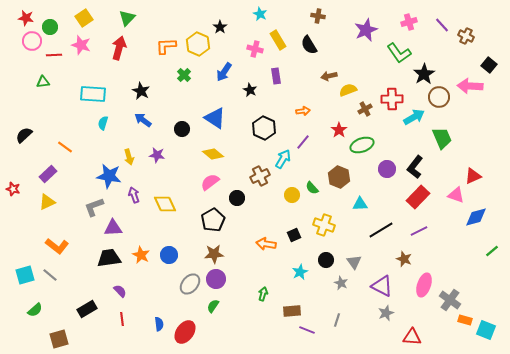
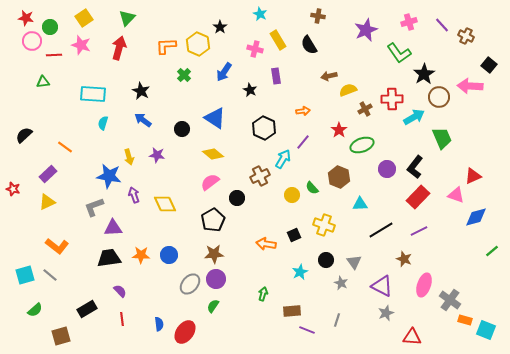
orange star at (141, 255): rotated 24 degrees counterclockwise
brown square at (59, 339): moved 2 px right, 3 px up
